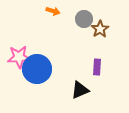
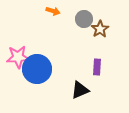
pink star: moved 1 px left
